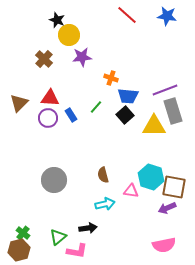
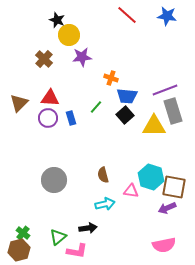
blue trapezoid: moved 1 px left
blue rectangle: moved 3 px down; rotated 16 degrees clockwise
